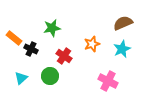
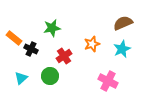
red cross: rotated 21 degrees clockwise
